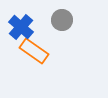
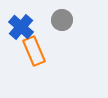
orange rectangle: rotated 32 degrees clockwise
